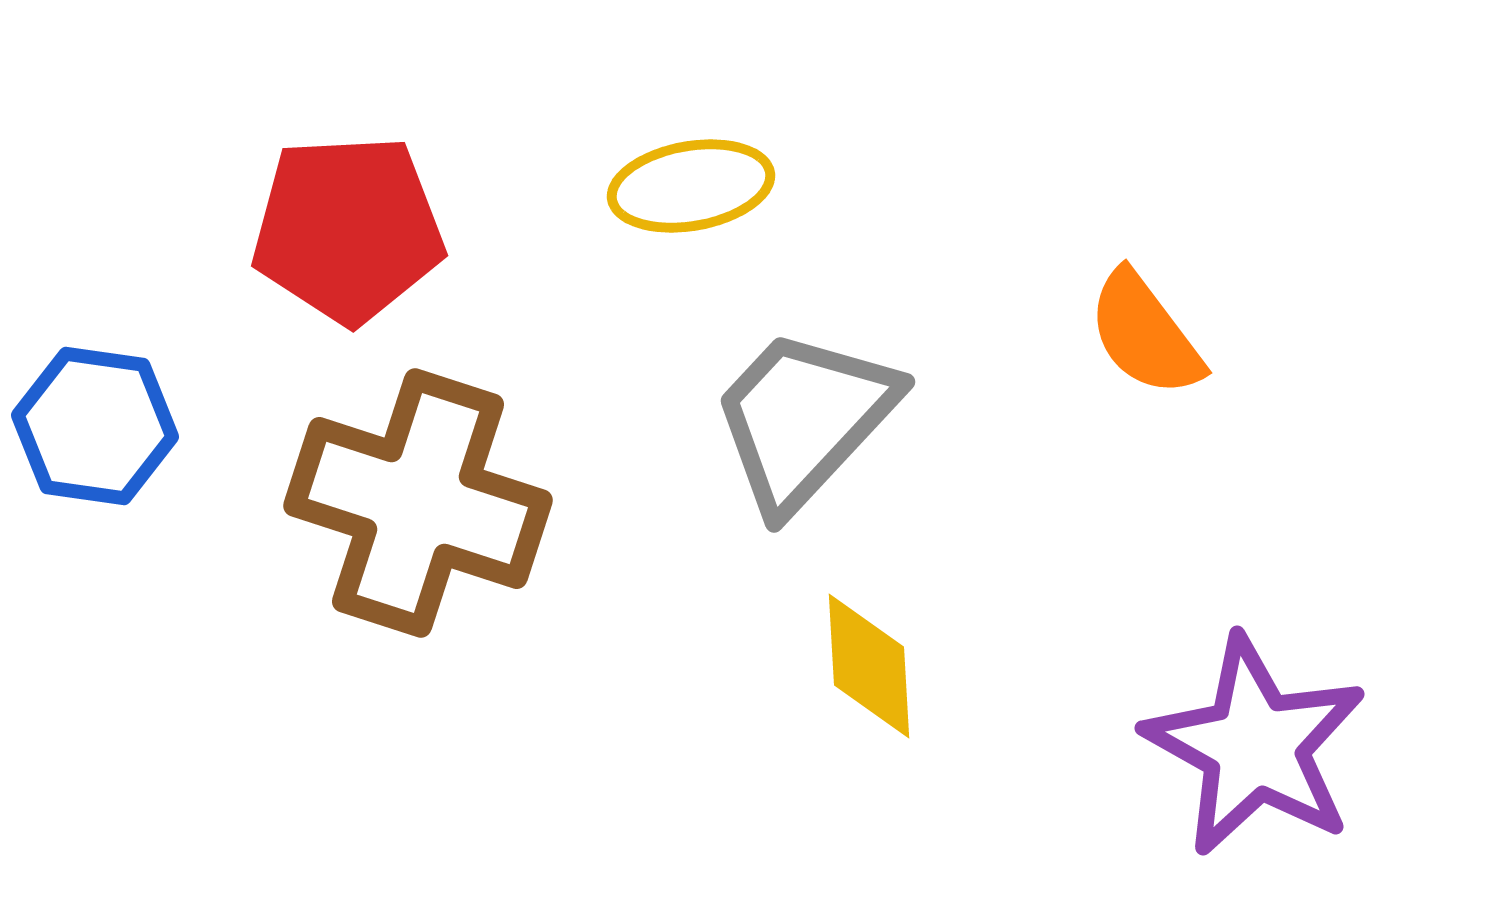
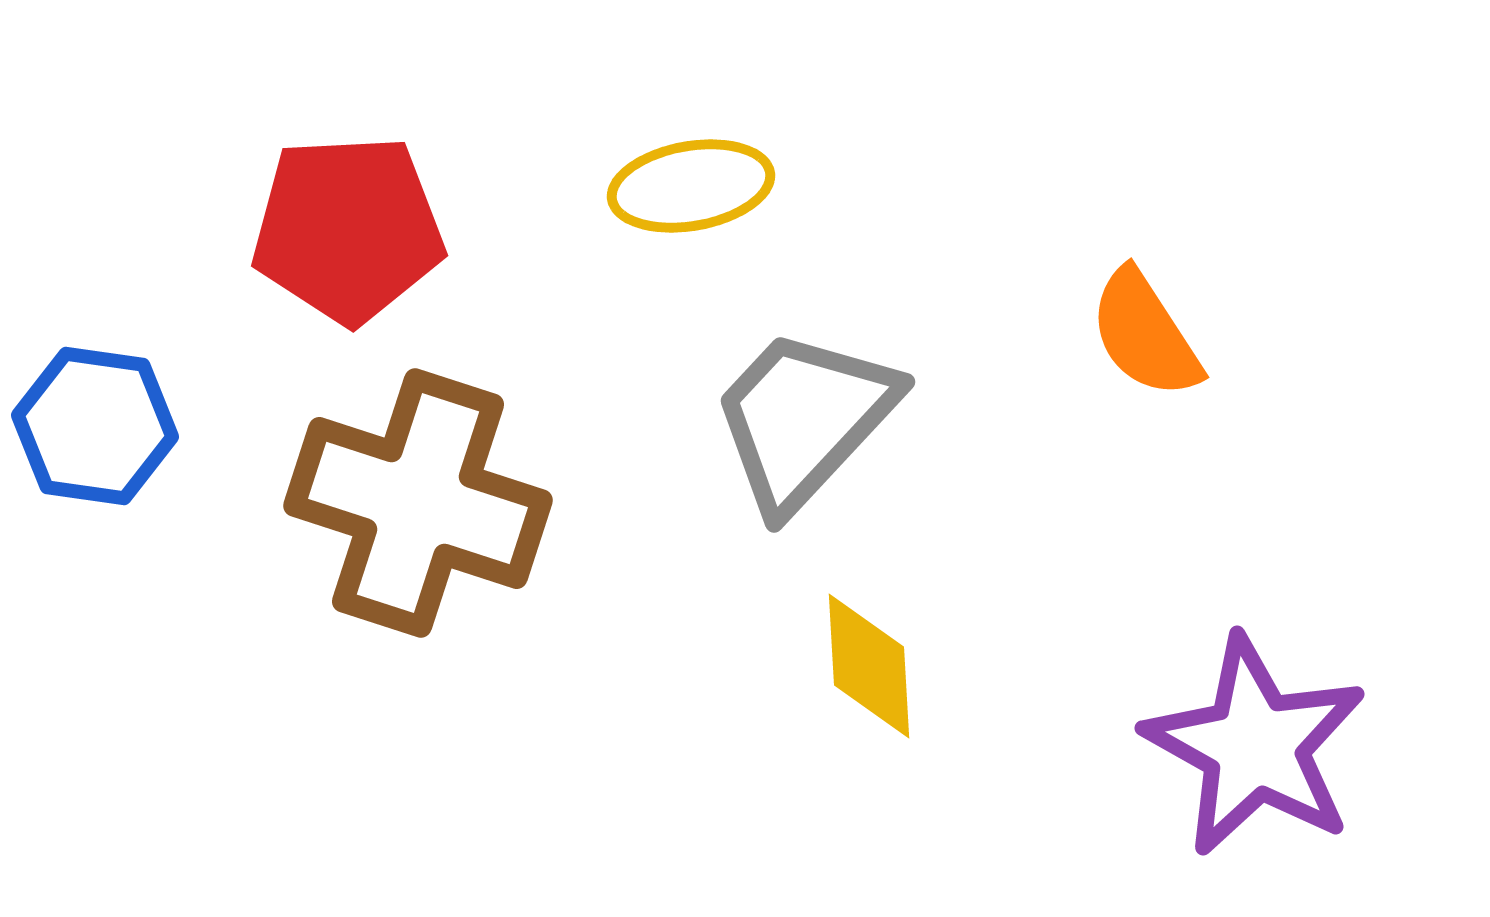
orange semicircle: rotated 4 degrees clockwise
